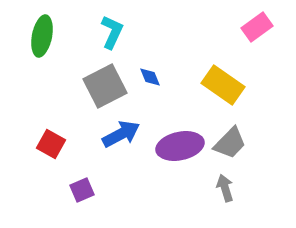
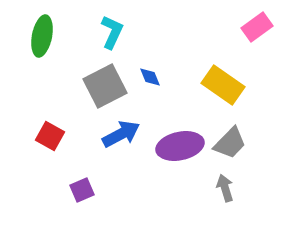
red square: moved 1 px left, 8 px up
